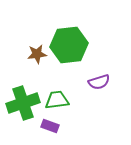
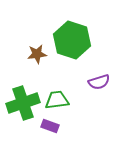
green hexagon: moved 3 px right, 5 px up; rotated 24 degrees clockwise
